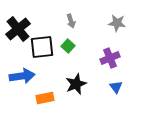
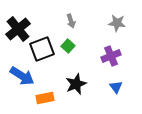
black square: moved 2 px down; rotated 15 degrees counterclockwise
purple cross: moved 1 px right, 2 px up
blue arrow: rotated 40 degrees clockwise
